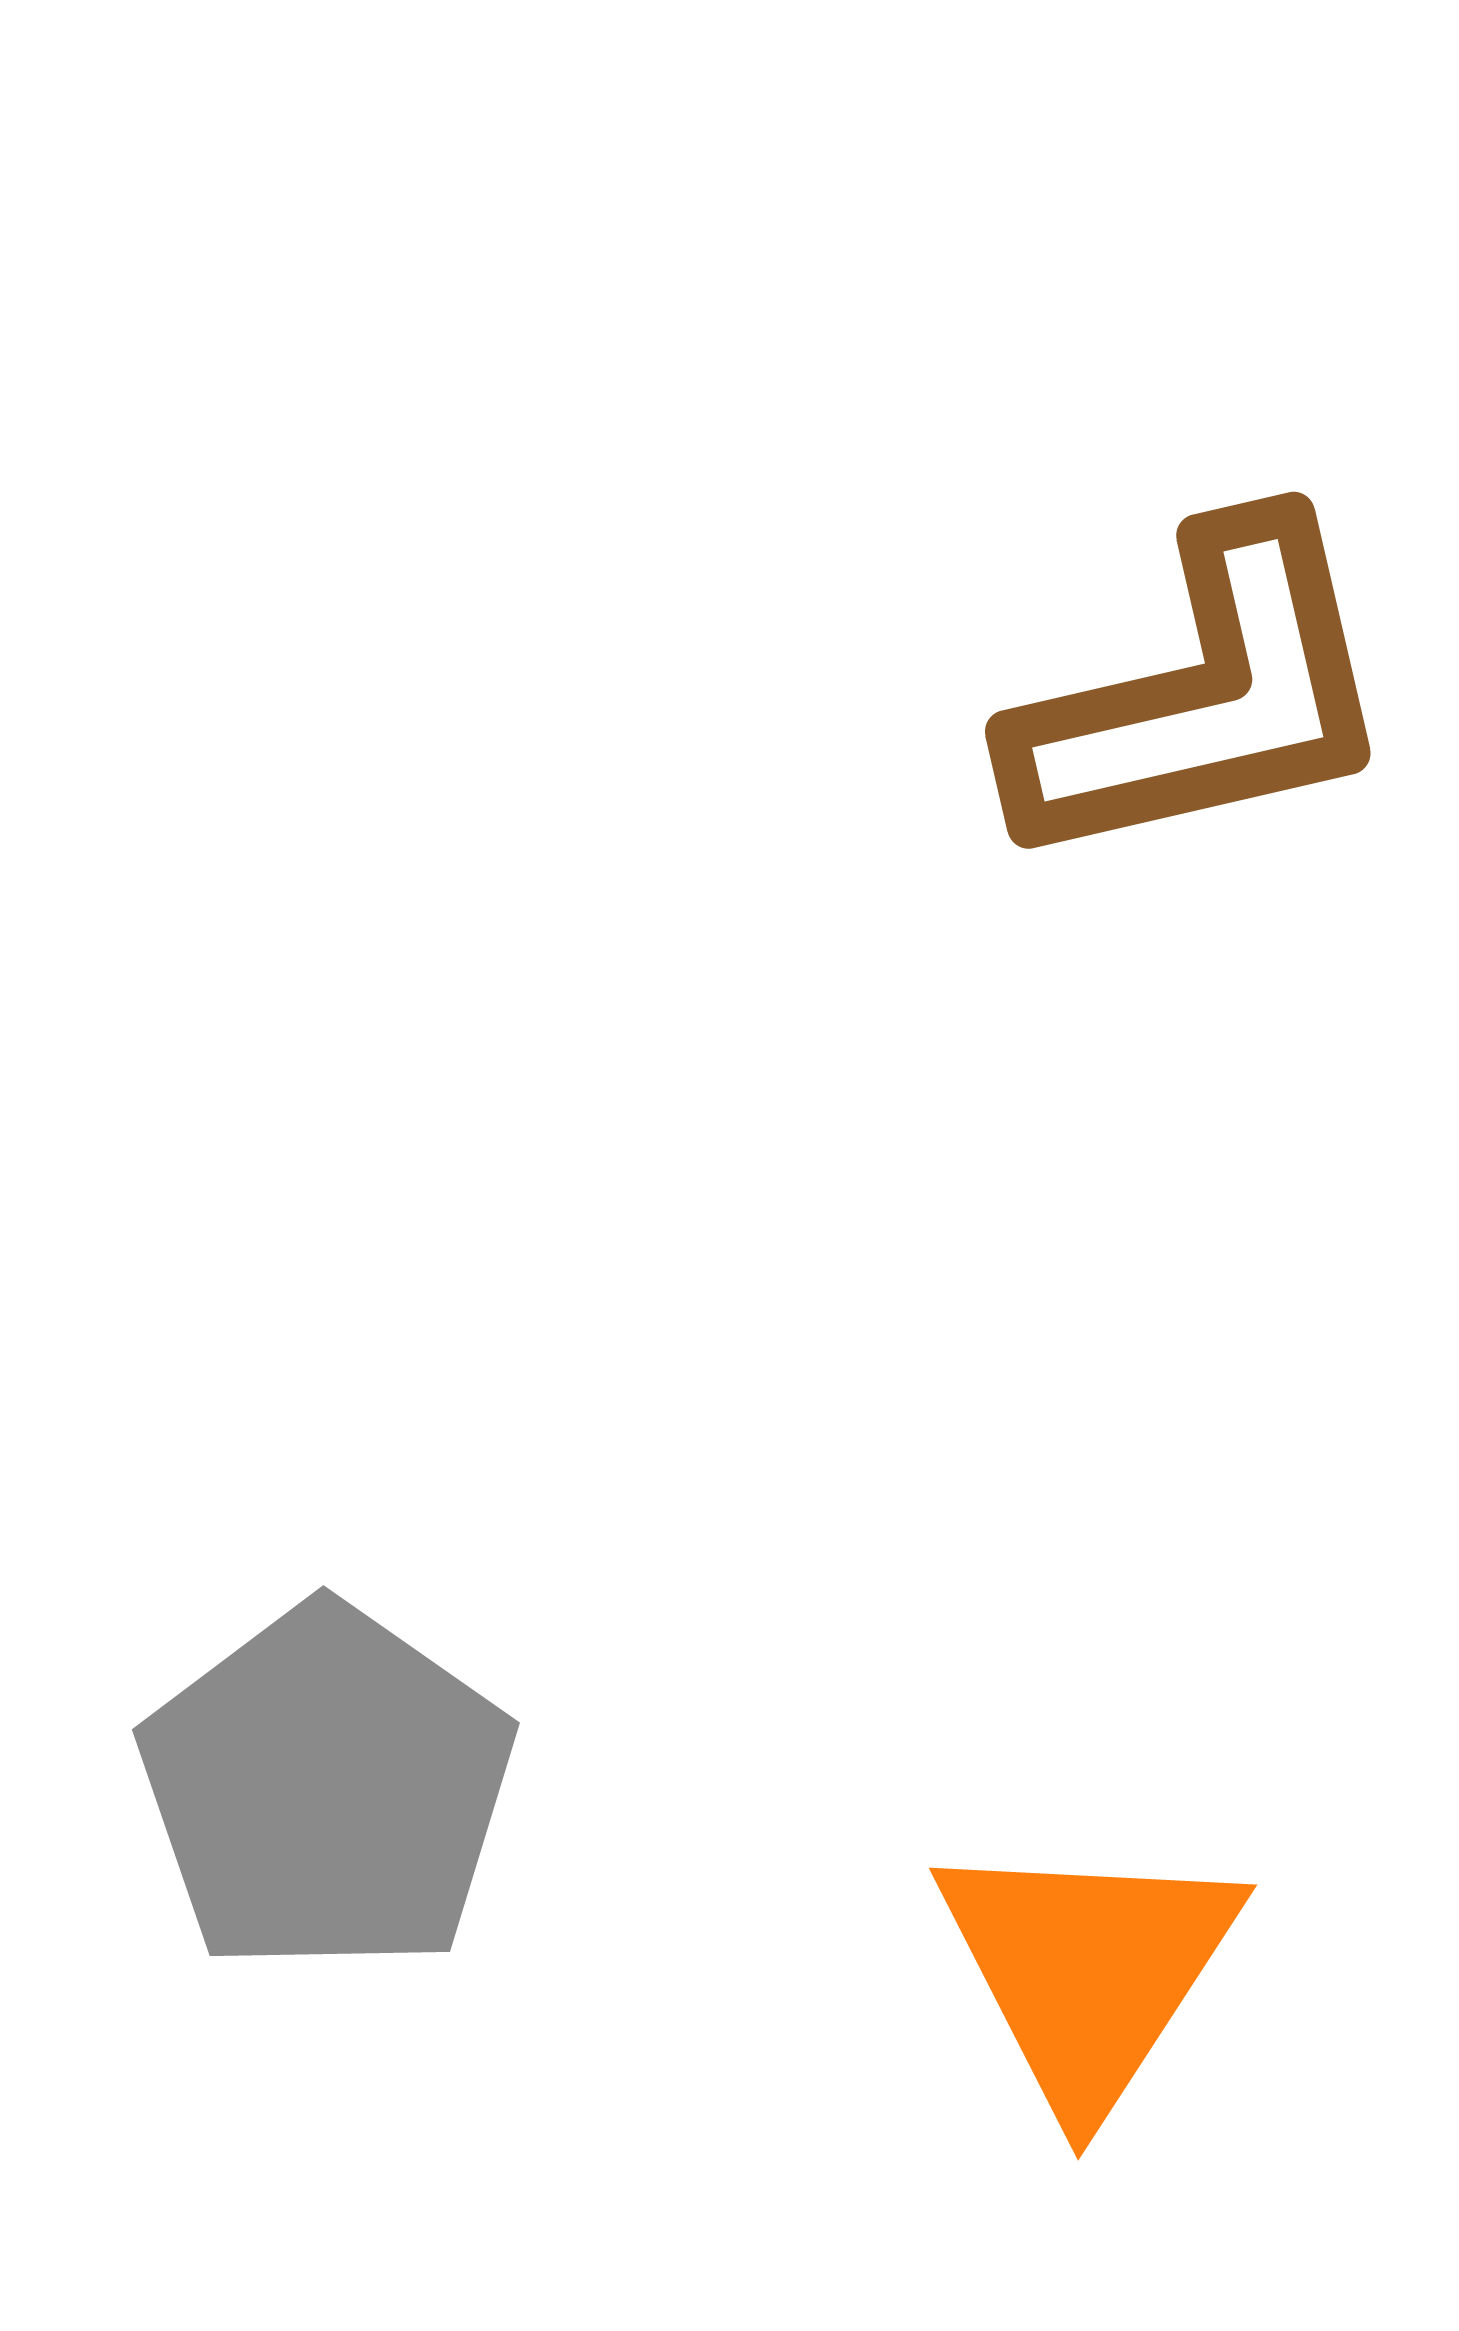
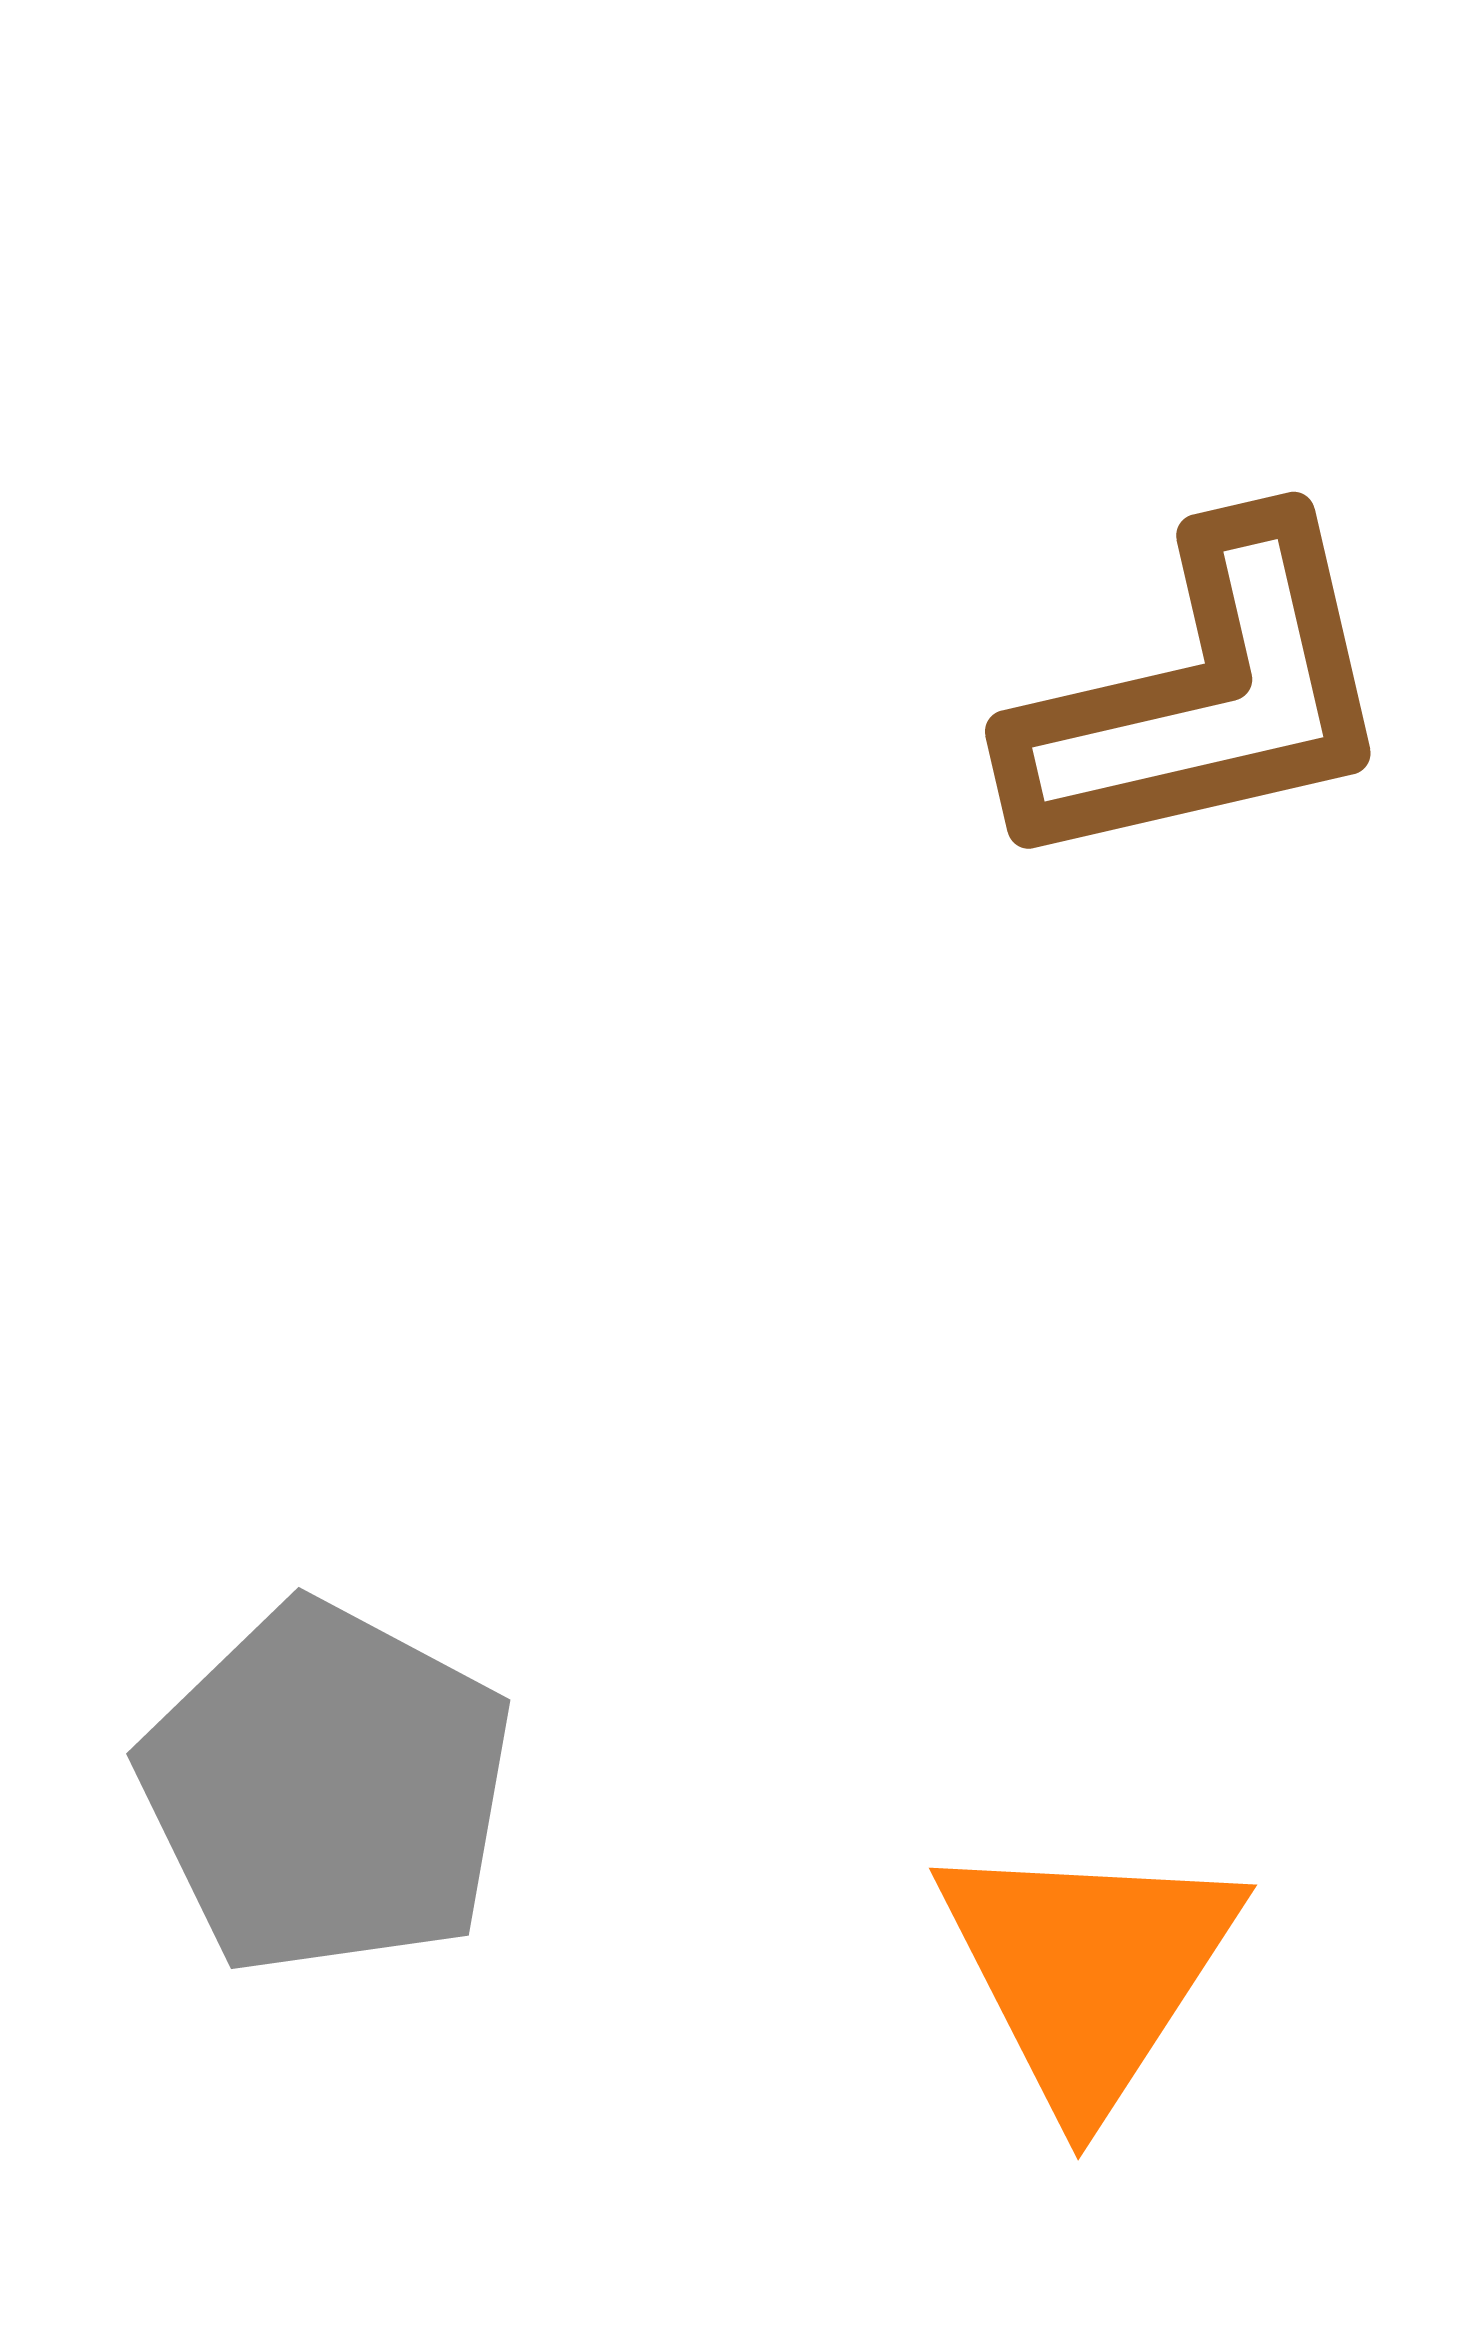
gray pentagon: rotated 7 degrees counterclockwise
